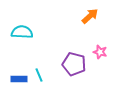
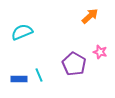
cyan semicircle: rotated 25 degrees counterclockwise
purple pentagon: rotated 15 degrees clockwise
